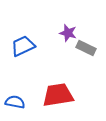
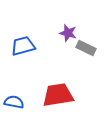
blue trapezoid: rotated 10 degrees clockwise
blue semicircle: moved 1 px left
